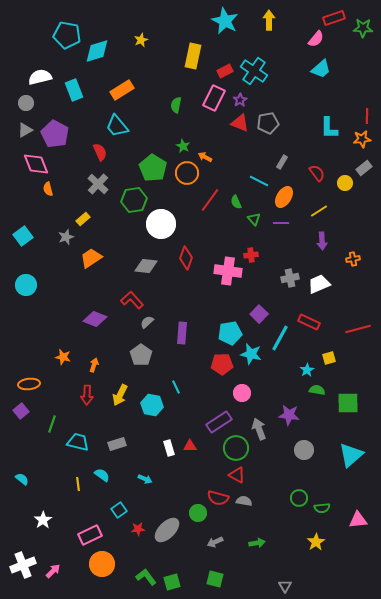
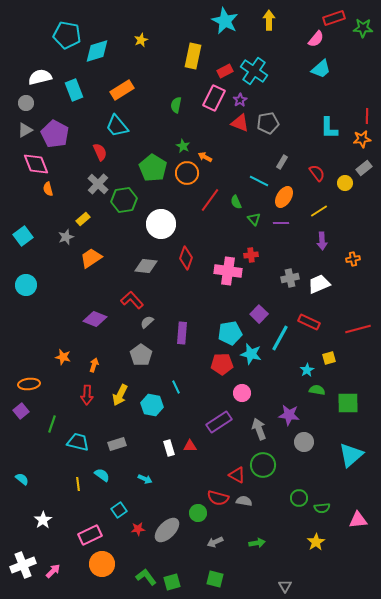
green hexagon at (134, 200): moved 10 px left
green circle at (236, 448): moved 27 px right, 17 px down
gray circle at (304, 450): moved 8 px up
